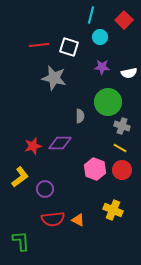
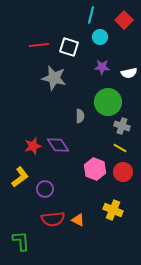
purple diamond: moved 2 px left, 2 px down; rotated 55 degrees clockwise
red circle: moved 1 px right, 2 px down
